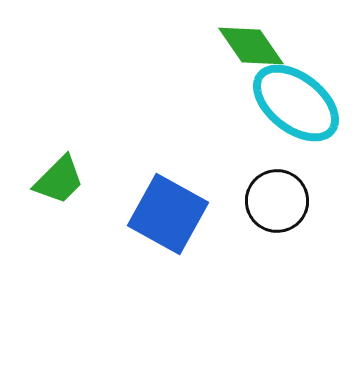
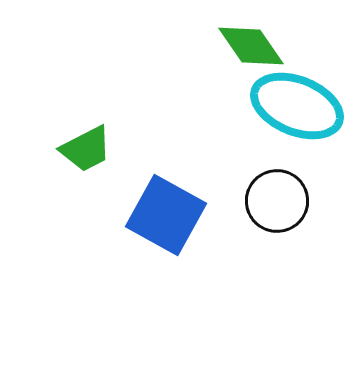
cyan ellipse: moved 1 px right, 3 px down; rotated 16 degrees counterclockwise
green trapezoid: moved 27 px right, 31 px up; rotated 18 degrees clockwise
blue square: moved 2 px left, 1 px down
